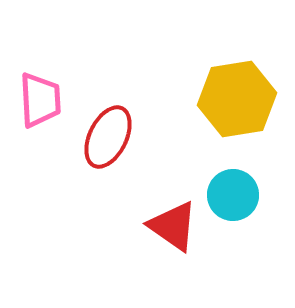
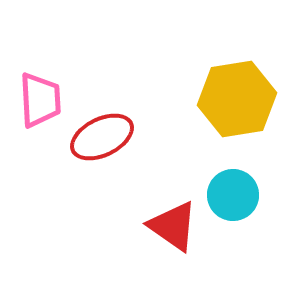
red ellipse: moved 6 px left; rotated 38 degrees clockwise
